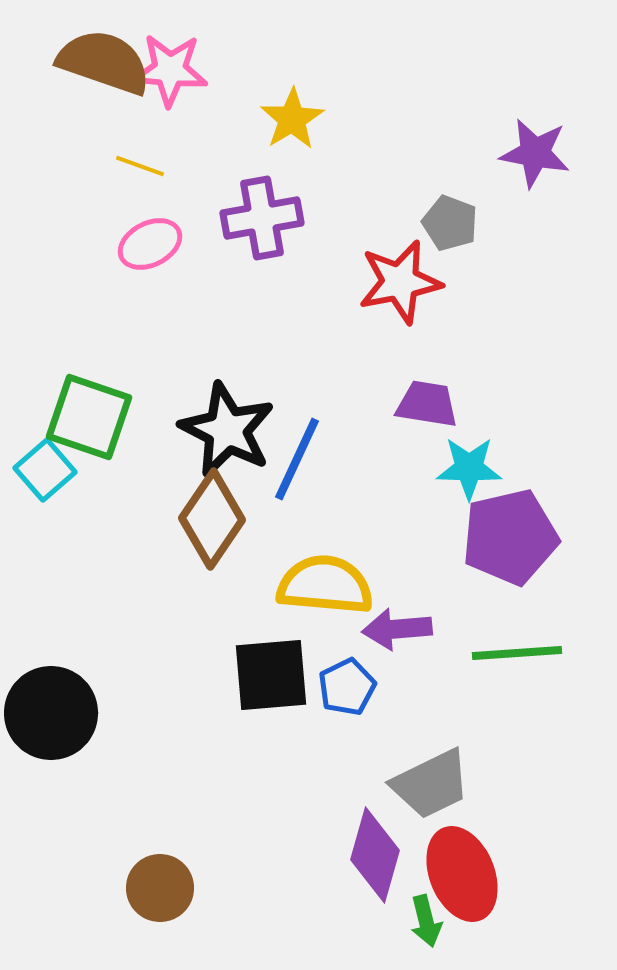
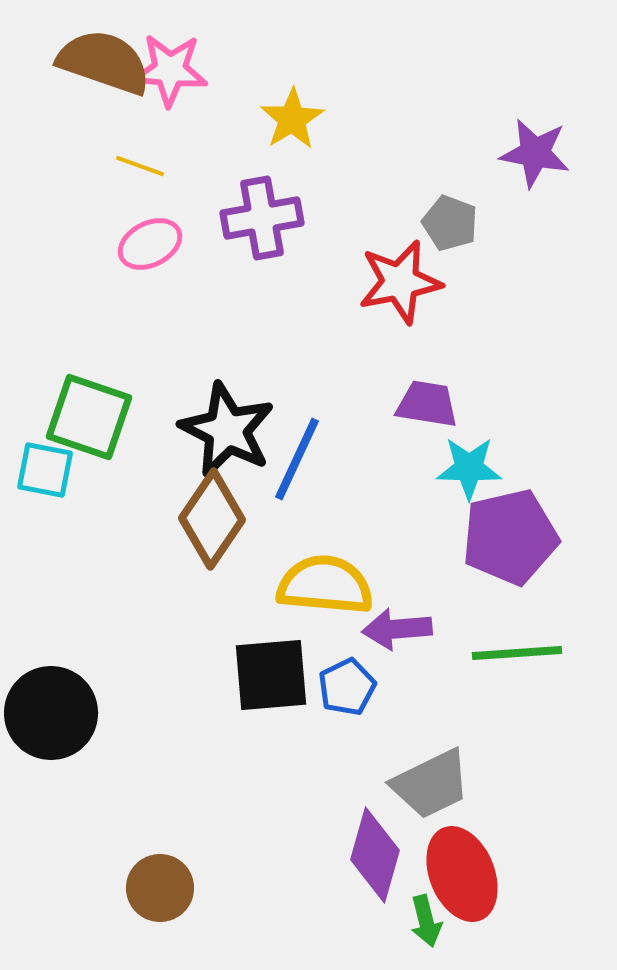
cyan square: rotated 38 degrees counterclockwise
